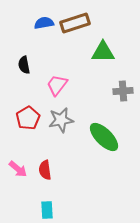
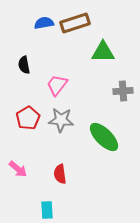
gray star: rotated 15 degrees clockwise
red semicircle: moved 15 px right, 4 px down
